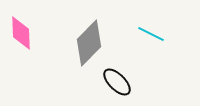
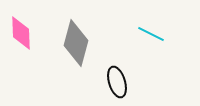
gray diamond: moved 13 px left; rotated 30 degrees counterclockwise
black ellipse: rotated 28 degrees clockwise
